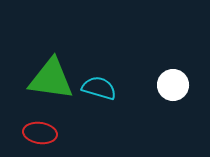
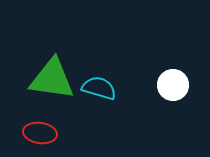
green triangle: moved 1 px right
